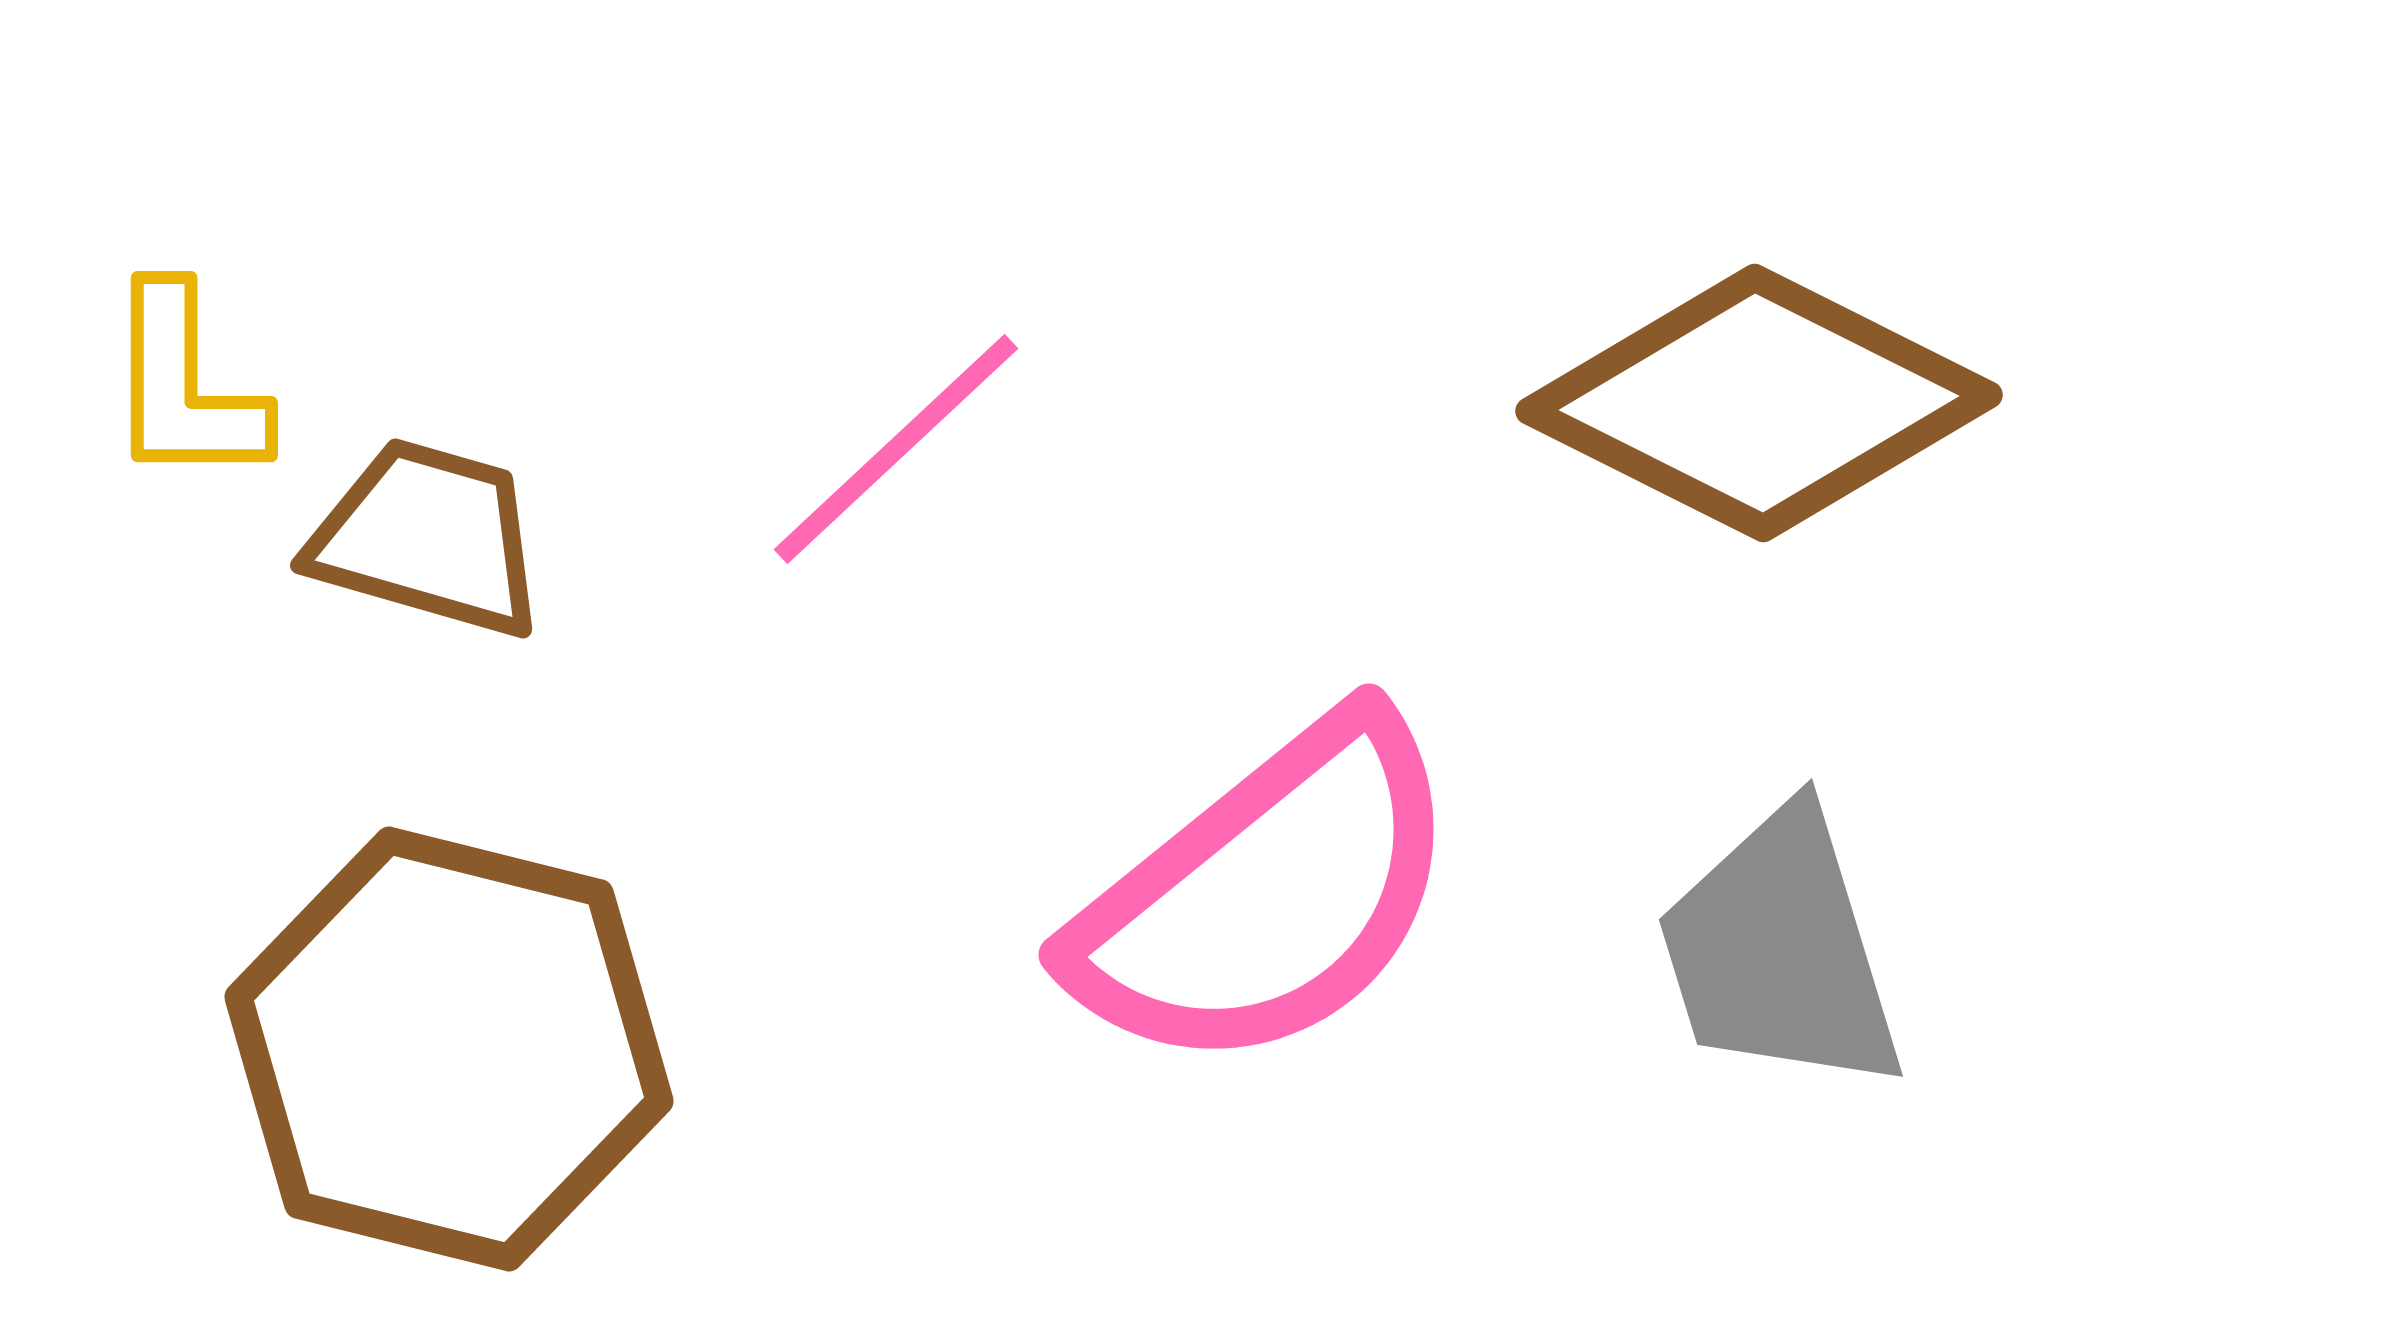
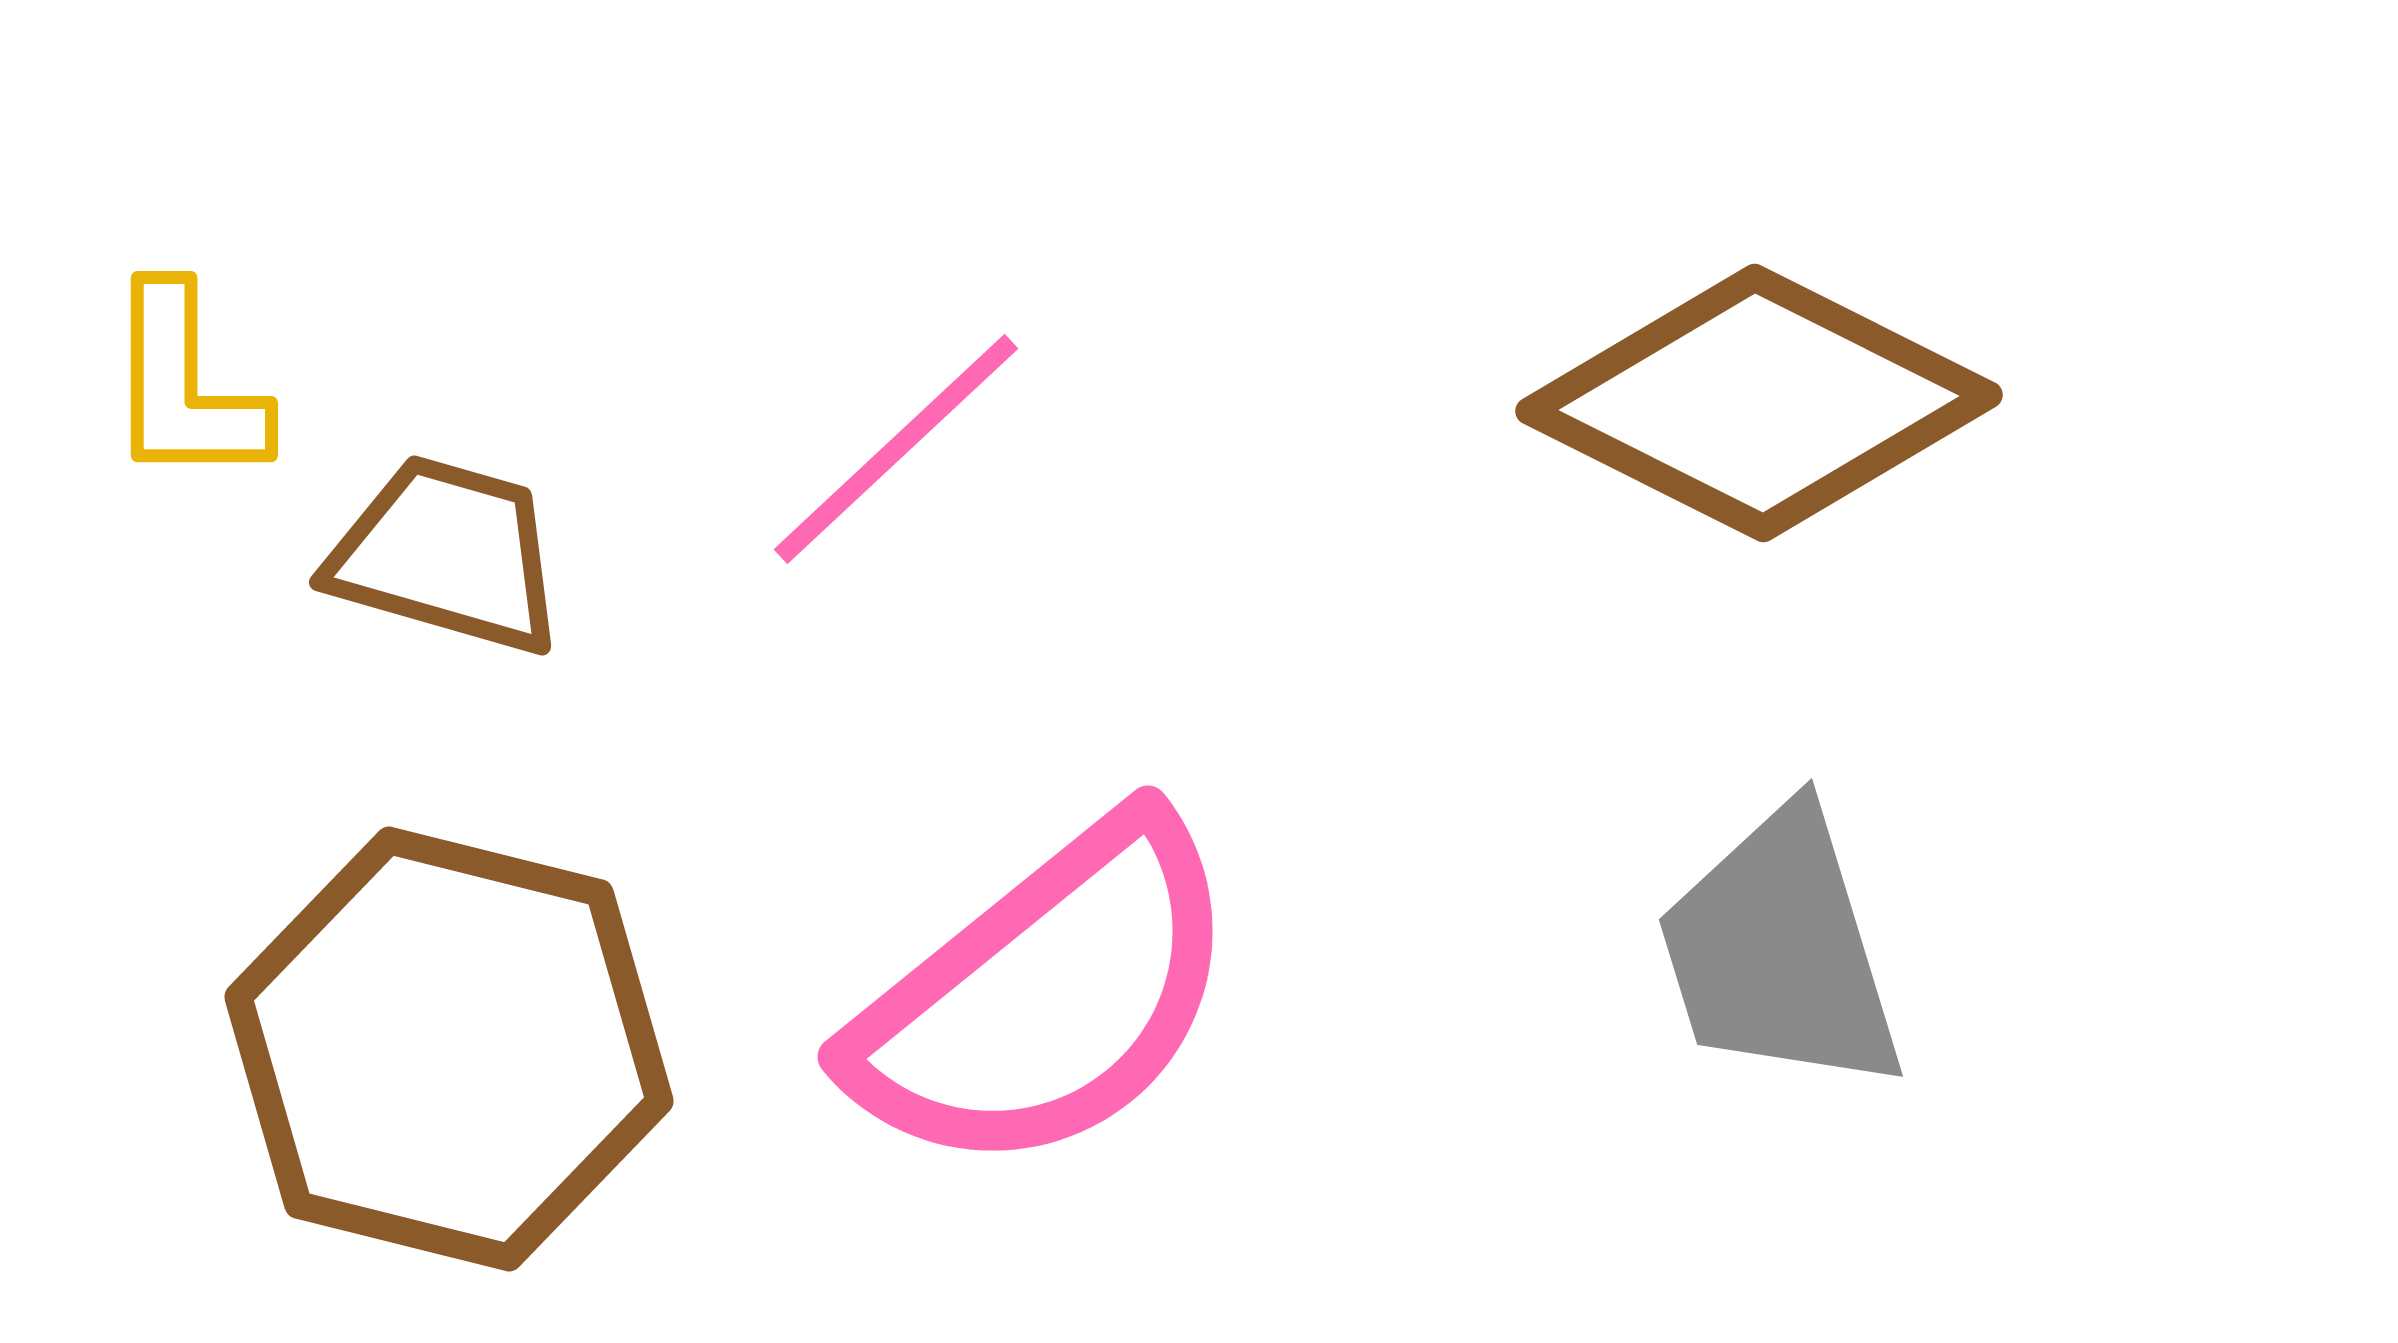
brown trapezoid: moved 19 px right, 17 px down
pink semicircle: moved 221 px left, 102 px down
